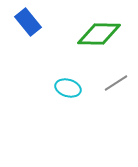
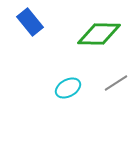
blue rectangle: moved 2 px right
cyan ellipse: rotated 45 degrees counterclockwise
